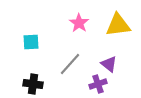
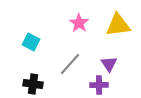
cyan square: rotated 30 degrees clockwise
purple triangle: rotated 18 degrees clockwise
purple cross: moved 1 px right, 1 px down; rotated 18 degrees clockwise
